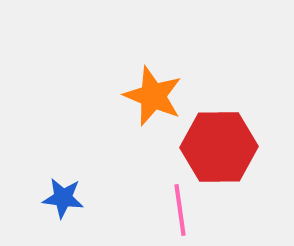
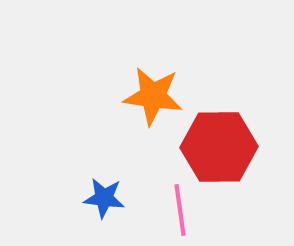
orange star: rotated 14 degrees counterclockwise
blue star: moved 41 px right
